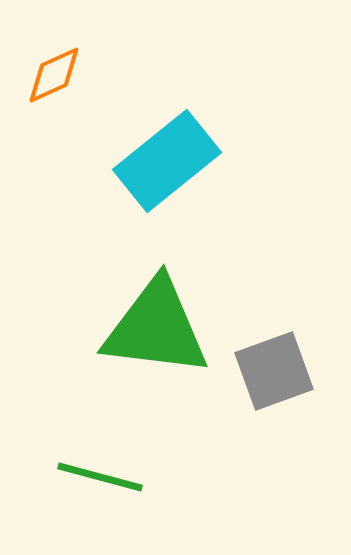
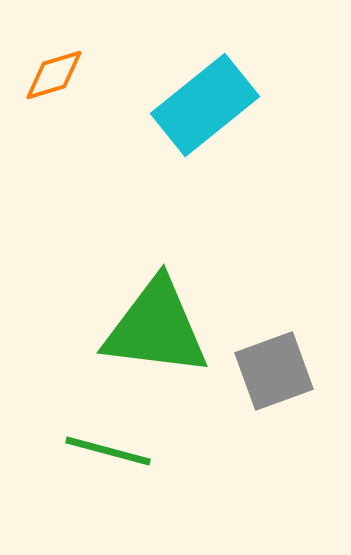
orange diamond: rotated 8 degrees clockwise
cyan rectangle: moved 38 px right, 56 px up
green line: moved 8 px right, 26 px up
